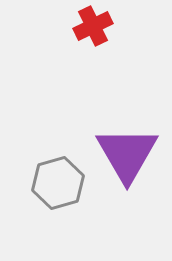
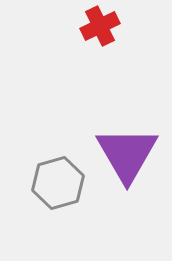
red cross: moved 7 px right
